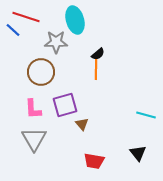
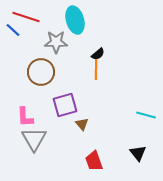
pink L-shape: moved 8 px left, 8 px down
red trapezoid: rotated 60 degrees clockwise
